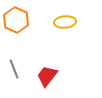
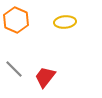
gray line: rotated 24 degrees counterclockwise
red trapezoid: moved 2 px left, 1 px down
